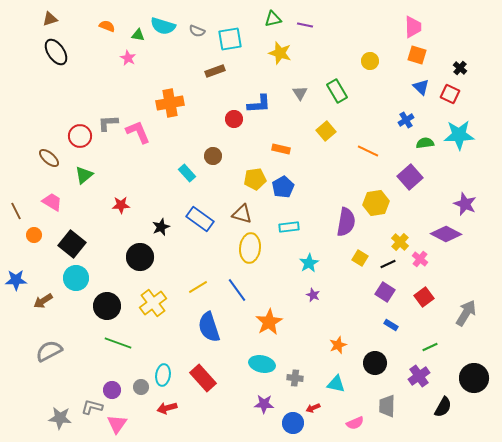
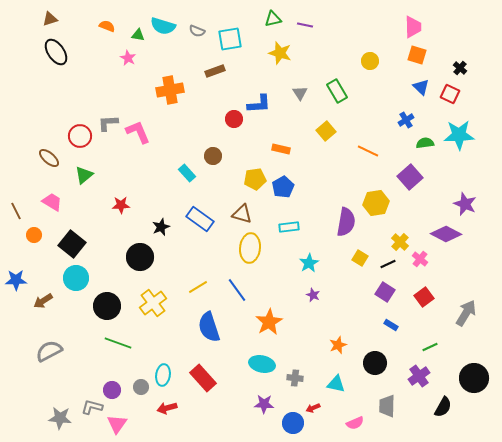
orange cross at (170, 103): moved 13 px up
